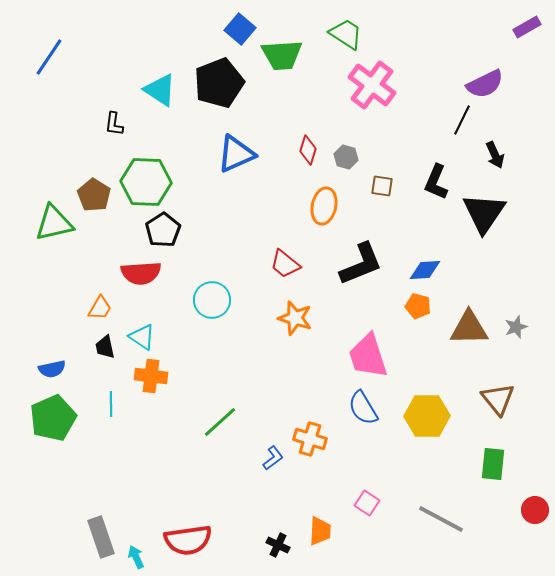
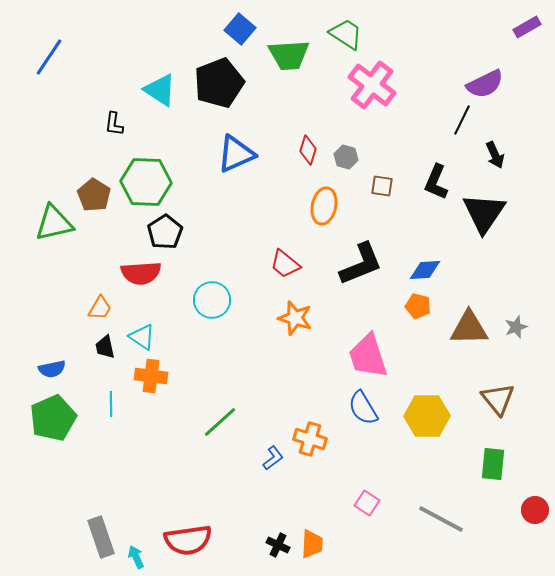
green trapezoid at (282, 55): moved 7 px right
black pentagon at (163, 230): moved 2 px right, 2 px down
orange trapezoid at (320, 531): moved 8 px left, 13 px down
